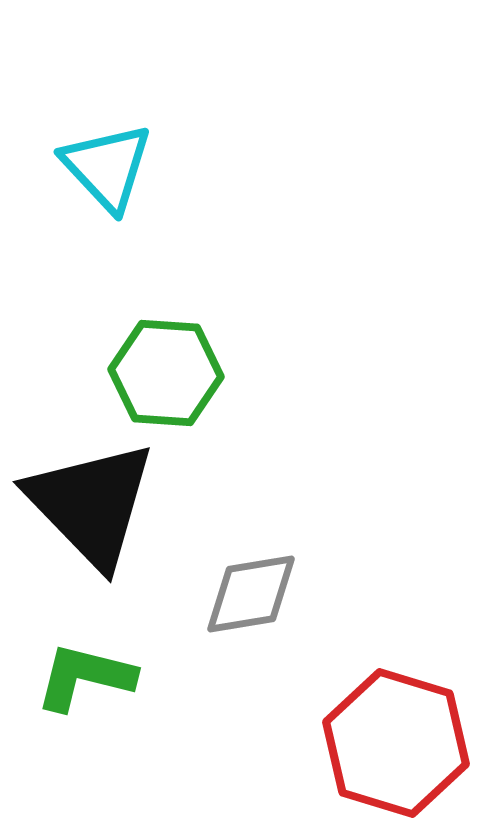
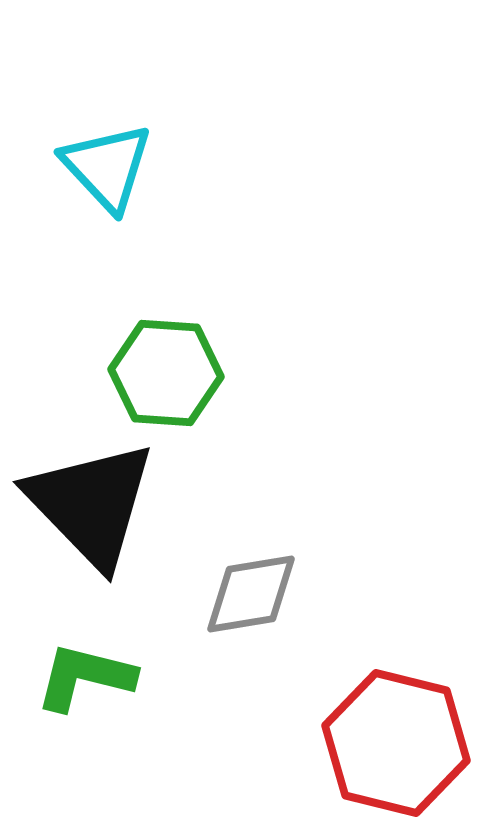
red hexagon: rotated 3 degrees counterclockwise
